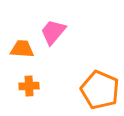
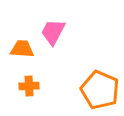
pink trapezoid: rotated 12 degrees counterclockwise
